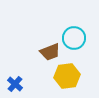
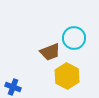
yellow hexagon: rotated 25 degrees counterclockwise
blue cross: moved 2 px left, 3 px down; rotated 21 degrees counterclockwise
